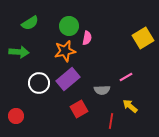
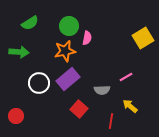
red square: rotated 18 degrees counterclockwise
